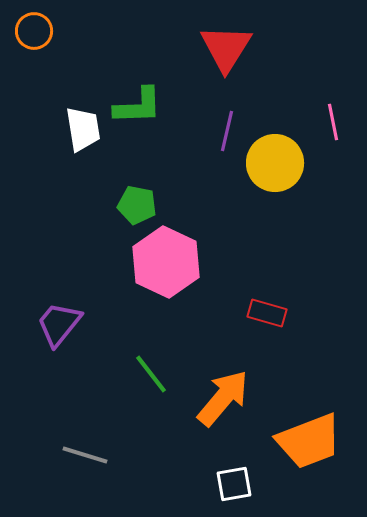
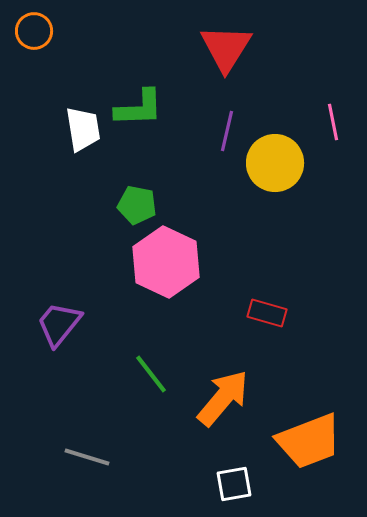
green L-shape: moved 1 px right, 2 px down
gray line: moved 2 px right, 2 px down
